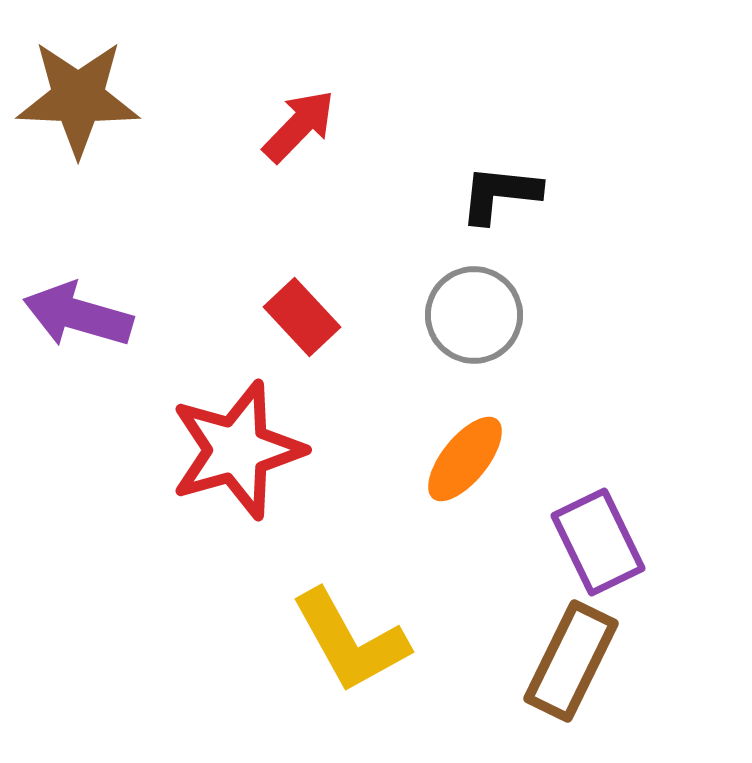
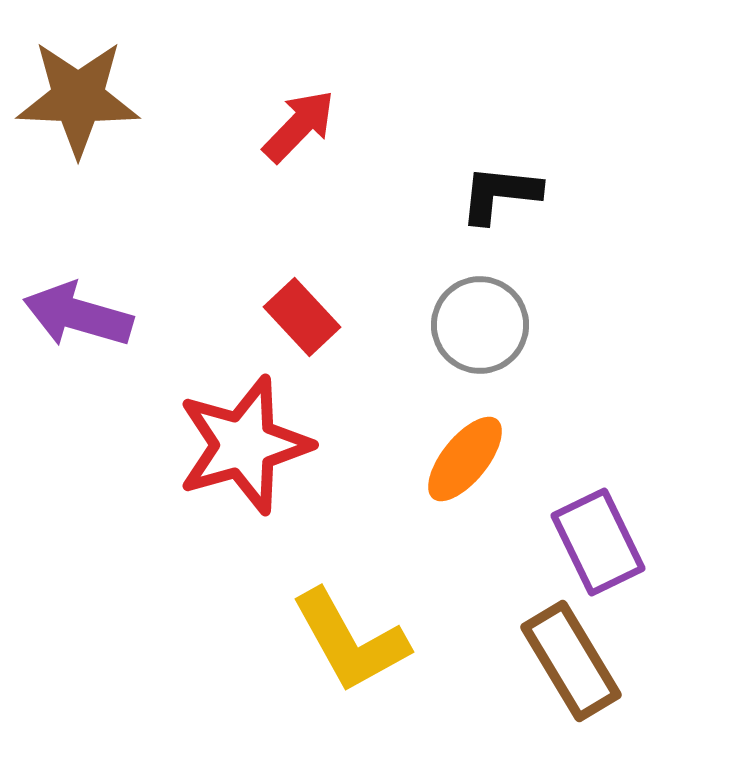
gray circle: moved 6 px right, 10 px down
red star: moved 7 px right, 5 px up
brown rectangle: rotated 57 degrees counterclockwise
